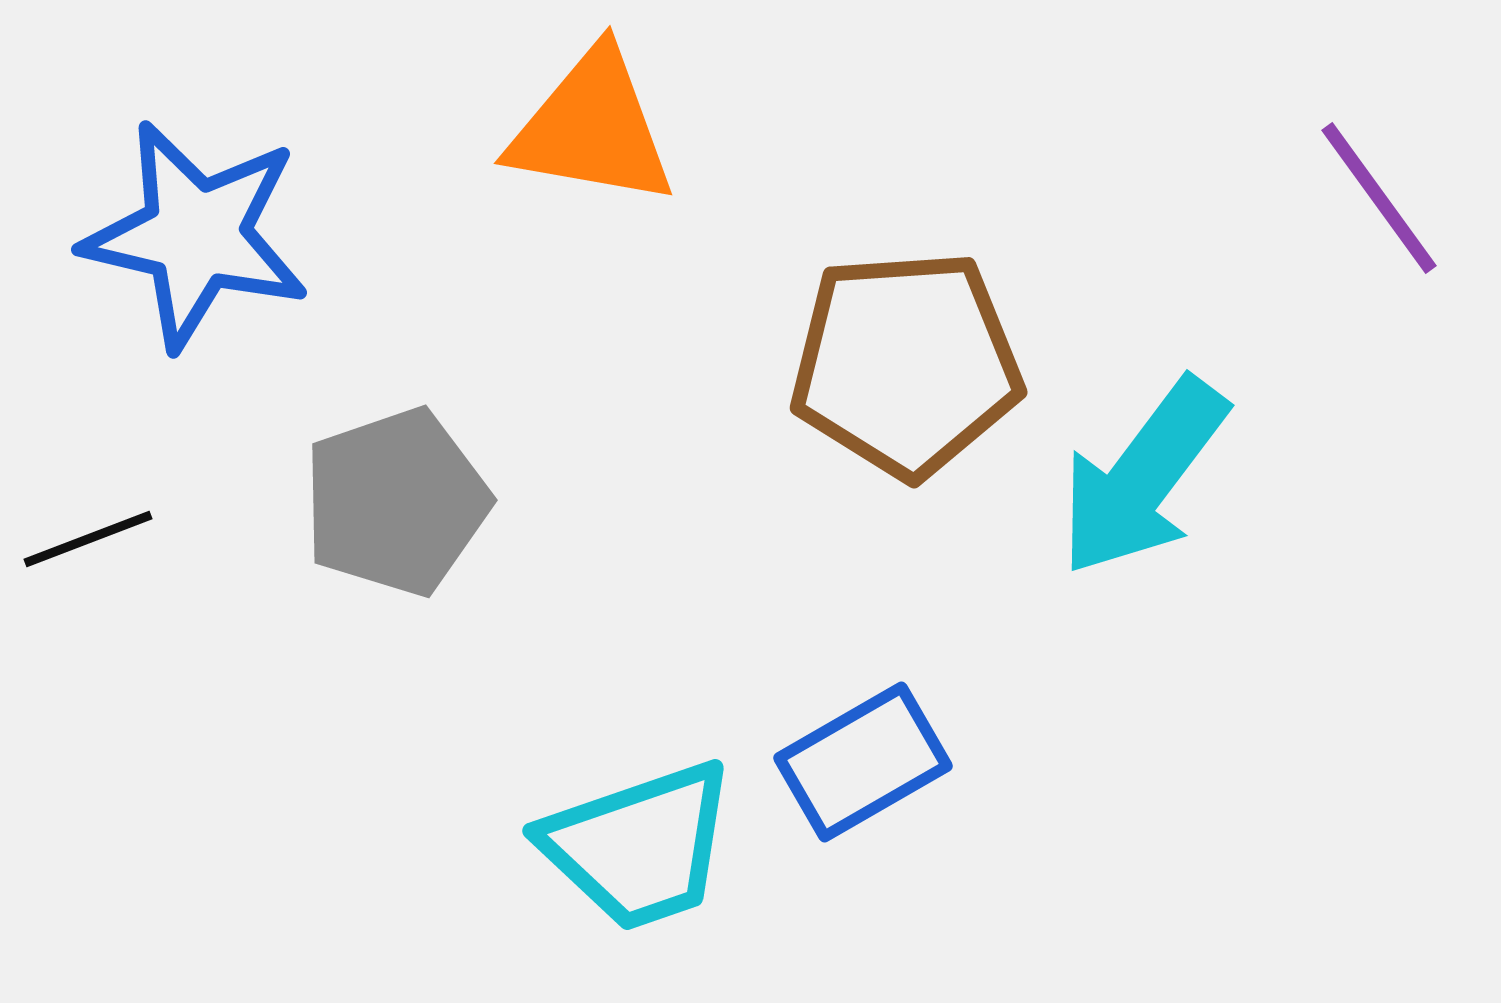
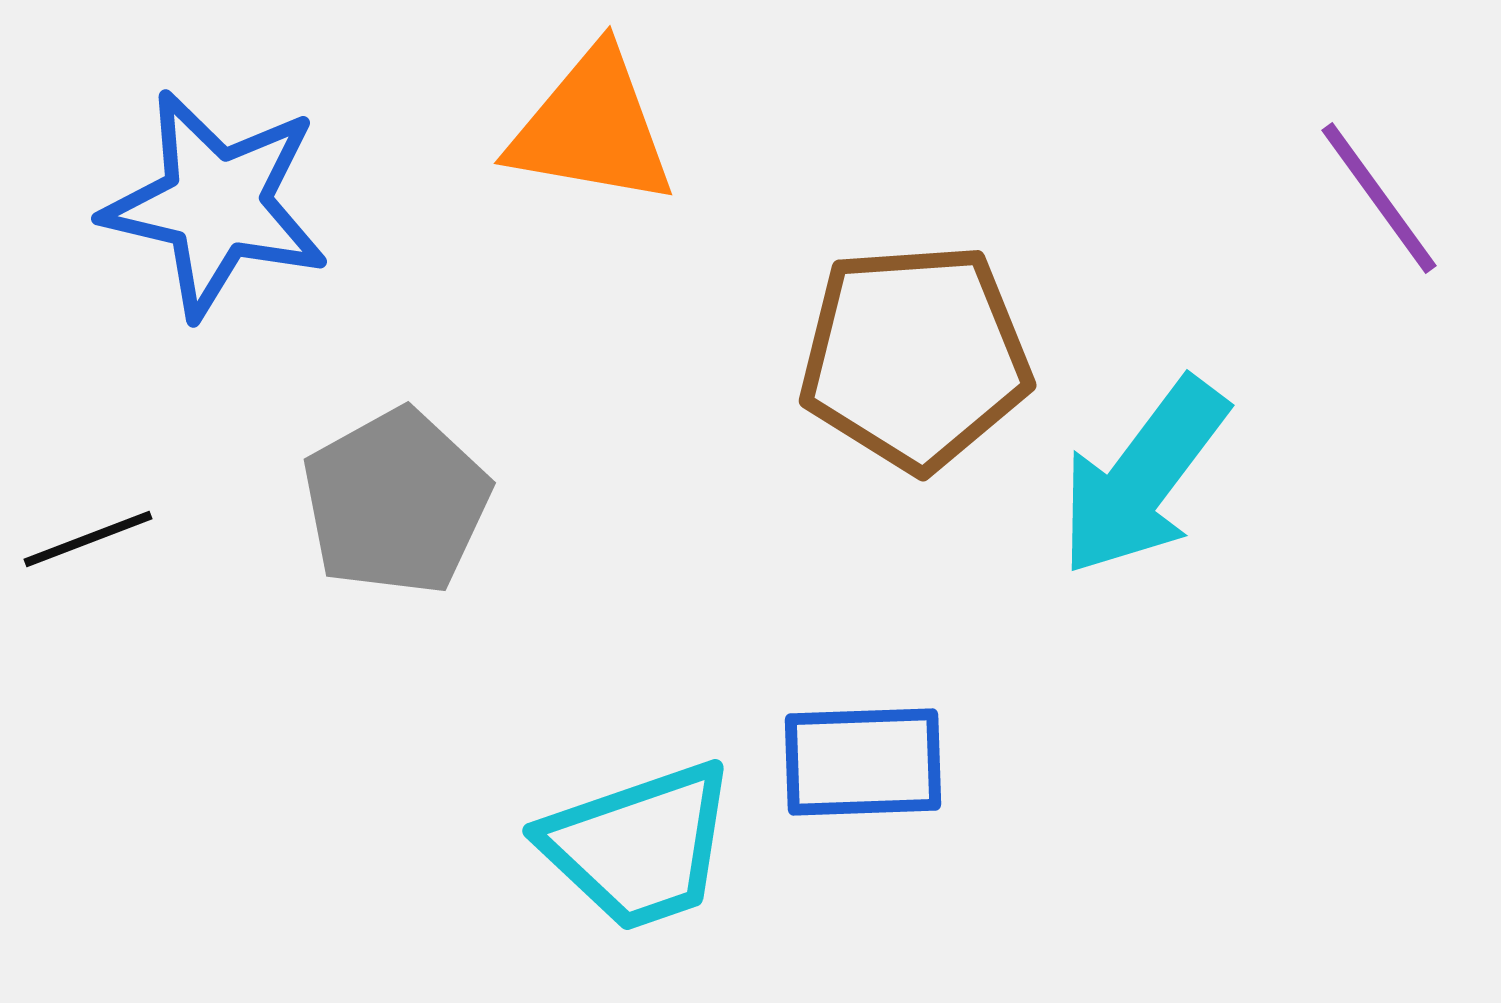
blue star: moved 20 px right, 31 px up
brown pentagon: moved 9 px right, 7 px up
gray pentagon: rotated 10 degrees counterclockwise
blue rectangle: rotated 28 degrees clockwise
